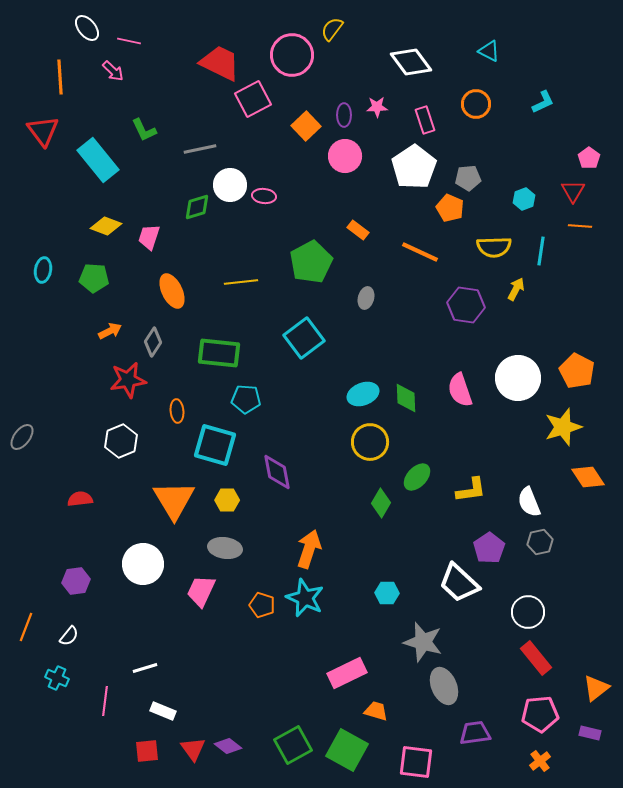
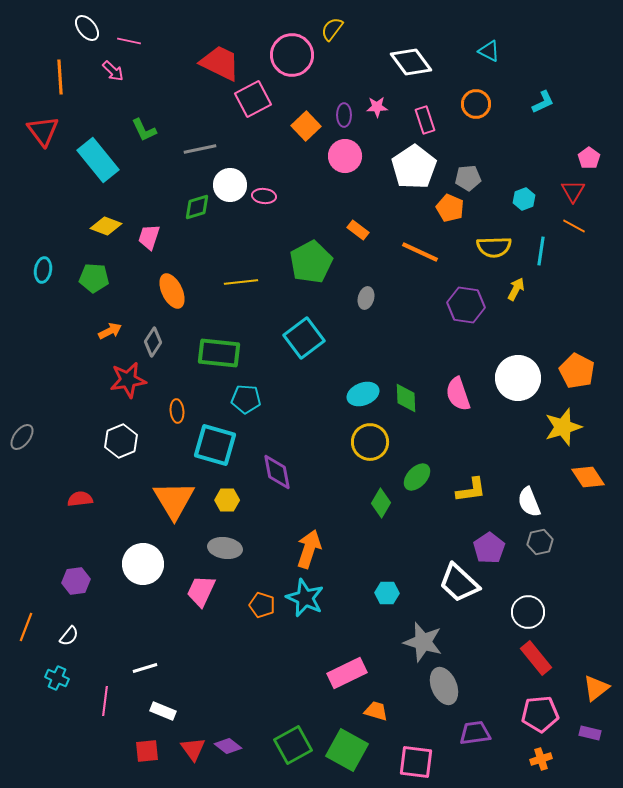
orange line at (580, 226): moved 6 px left; rotated 25 degrees clockwise
pink semicircle at (460, 390): moved 2 px left, 4 px down
orange cross at (540, 761): moved 1 px right, 2 px up; rotated 20 degrees clockwise
